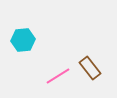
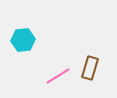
brown rectangle: rotated 55 degrees clockwise
